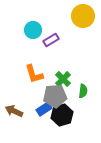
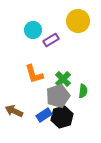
yellow circle: moved 5 px left, 5 px down
gray pentagon: moved 3 px right; rotated 15 degrees counterclockwise
blue rectangle: moved 6 px down
black hexagon: moved 2 px down
